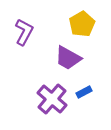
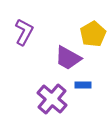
yellow pentagon: moved 11 px right, 10 px down
blue rectangle: moved 1 px left, 7 px up; rotated 28 degrees clockwise
